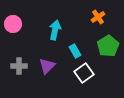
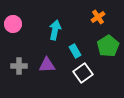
purple triangle: moved 1 px up; rotated 42 degrees clockwise
white square: moved 1 px left
